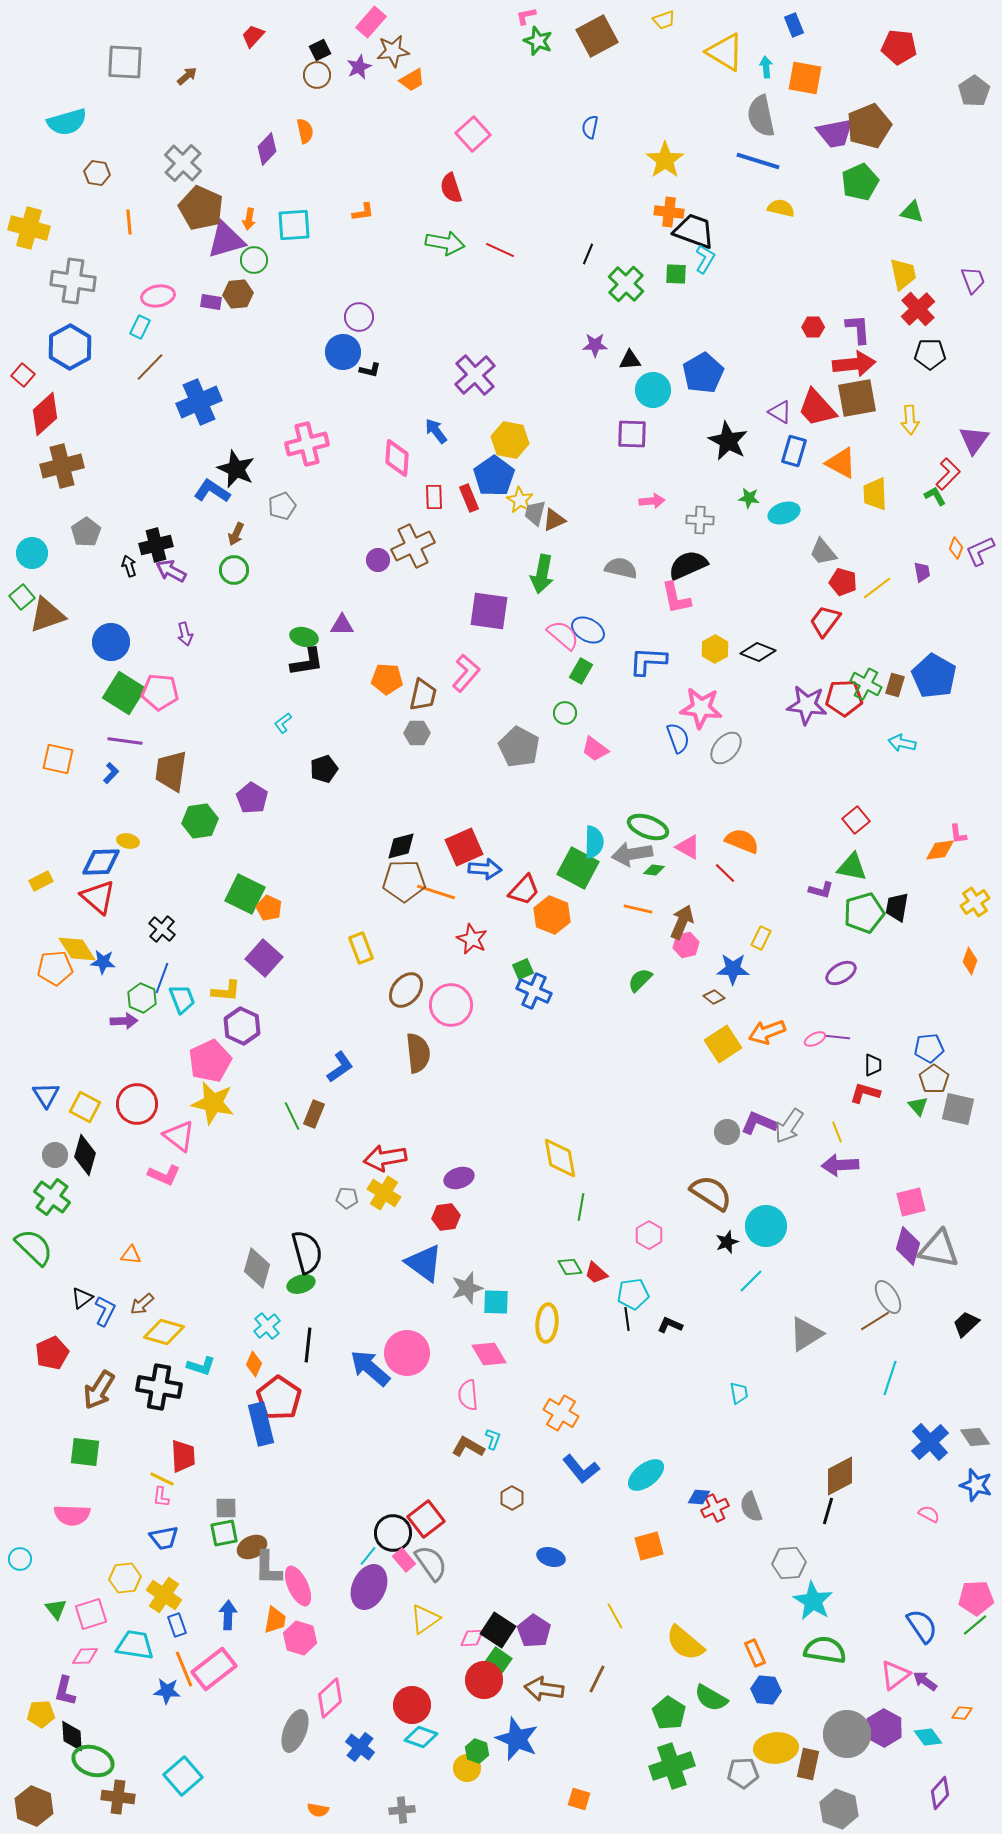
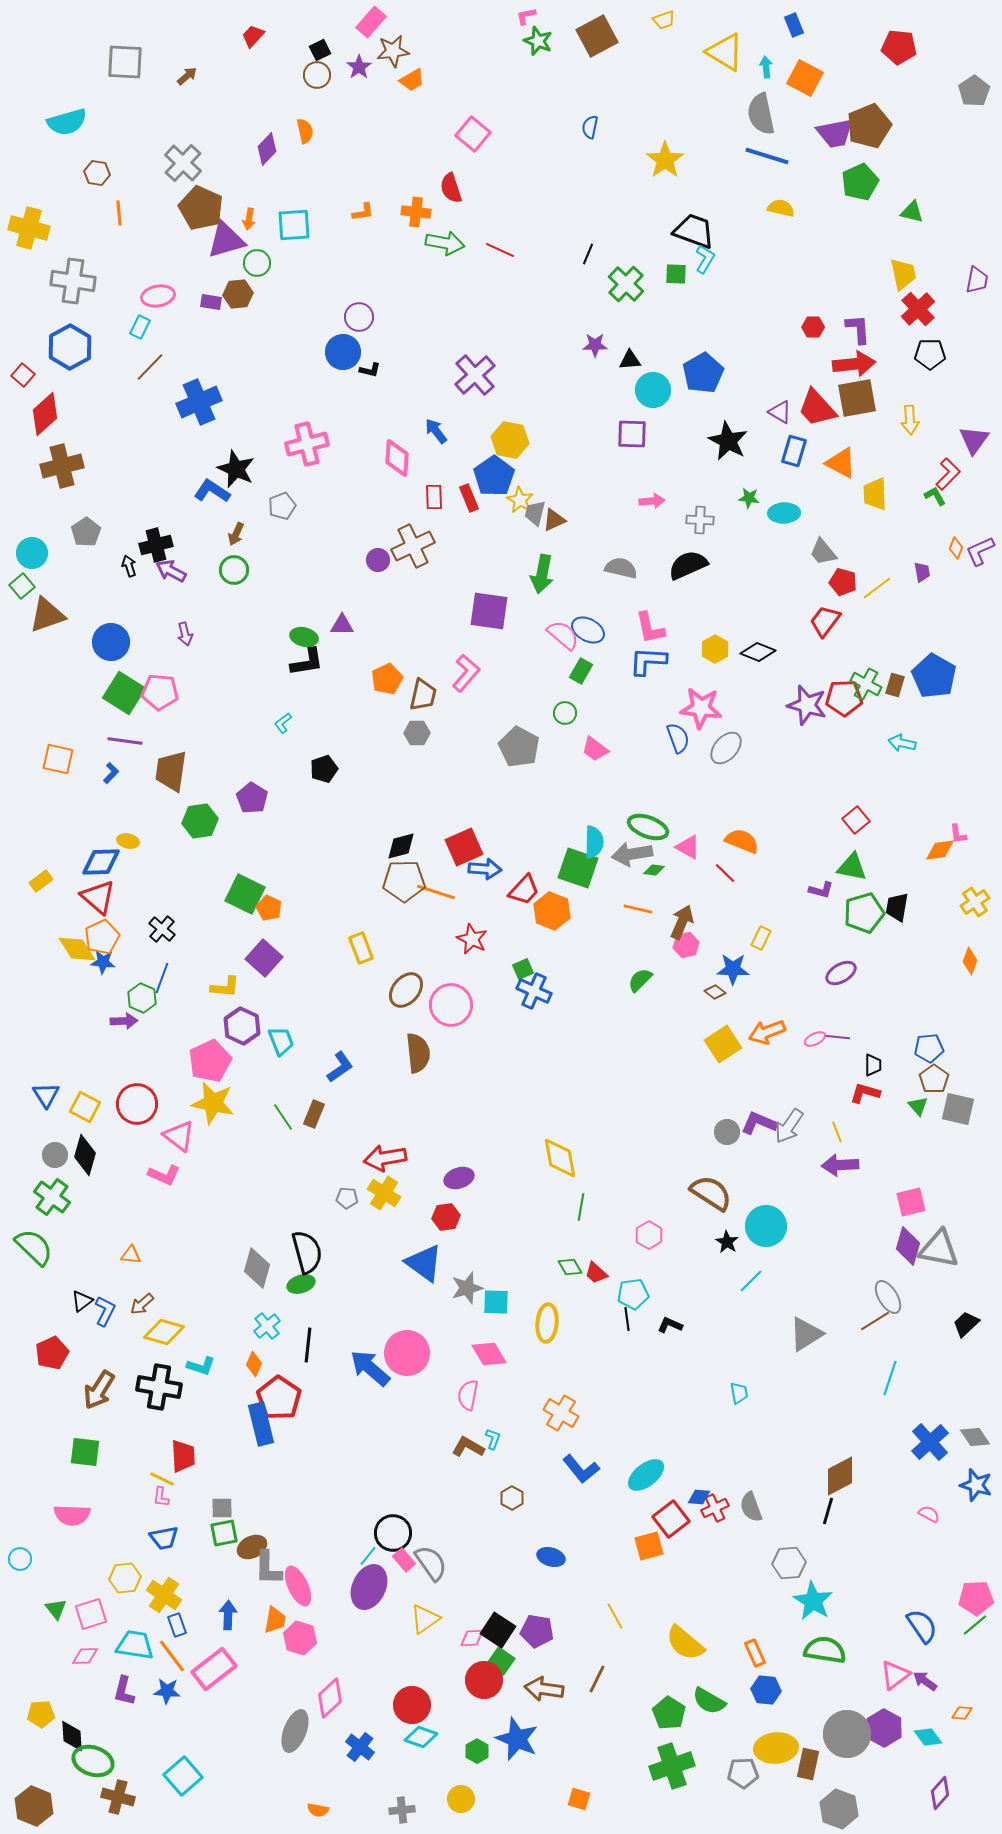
purple star at (359, 67): rotated 10 degrees counterclockwise
orange square at (805, 78): rotated 18 degrees clockwise
gray semicircle at (761, 116): moved 2 px up
pink square at (473, 134): rotated 8 degrees counterclockwise
blue line at (758, 161): moved 9 px right, 5 px up
orange cross at (669, 212): moved 253 px left
orange line at (129, 222): moved 10 px left, 9 px up
green circle at (254, 260): moved 3 px right, 3 px down
purple trapezoid at (973, 280): moved 4 px right; rotated 32 degrees clockwise
cyan ellipse at (784, 513): rotated 16 degrees clockwise
green square at (22, 597): moved 11 px up
pink L-shape at (676, 598): moved 26 px left, 30 px down
orange pentagon at (387, 679): rotated 28 degrees counterclockwise
purple star at (807, 705): rotated 9 degrees clockwise
green square at (578, 868): rotated 9 degrees counterclockwise
yellow rectangle at (41, 881): rotated 10 degrees counterclockwise
orange hexagon at (552, 915): moved 4 px up
orange pentagon at (55, 968): moved 47 px right, 31 px up; rotated 20 degrees counterclockwise
yellow L-shape at (226, 991): moved 1 px left, 4 px up
brown diamond at (714, 997): moved 1 px right, 5 px up
cyan trapezoid at (182, 999): moved 99 px right, 42 px down
green line at (292, 1116): moved 9 px left, 1 px down; rotated 8 degrees counterclockwise
black star at (727, 1242): rotated 20 degrees counterclockwise
black triangle at (82, 1298): moved 3 px down
pink semicircle at (468, 1395): rotated 16 degrees clockwise
gray square at (226, 1508): moved 4 px left
red square at (426, 1519): moved 245 px right
purple pentagon at (534, 1631): moved 3 px right; rotated 24 degrees counterclockwise
green square at (498, 1661): moved 3 px right
orange line at (184, 1669): moved 12 px left, 13 px up; rotated 15 degrees counterclockwise
purple L-shape at (65, 1691): moved 59 px right
green semicircle at (711, 1698): moved 2 px left, 3 px down
green hexagon at (477, 1751): rotated 10 degrees clockwise
yellow circle at (467, 1768): moved 6 px left, 31 px down
brown cross at (118, 1797): rotated 8 degrees clockwise
